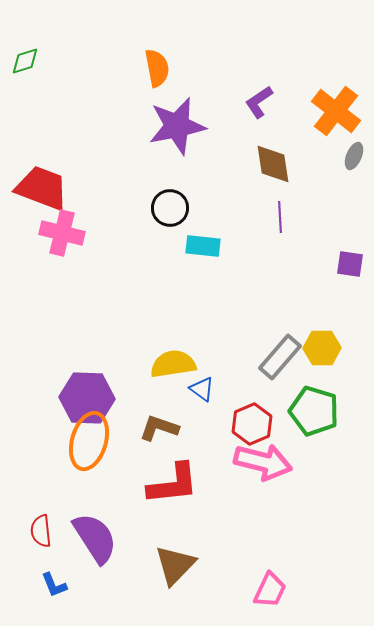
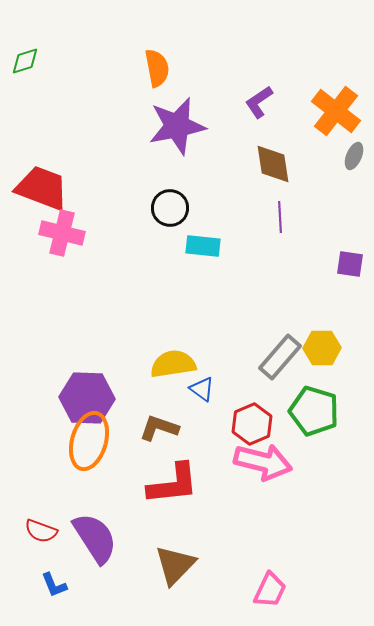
red semicircle: rotated 64 degrees counterclockwise
